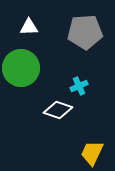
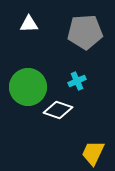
white triangle: moved 3 px up
green circle: moved 7 px right, 19 px down
cyan cross: moved 2 px left, 5 px up
yellow trapezoid: moved 1 px right
